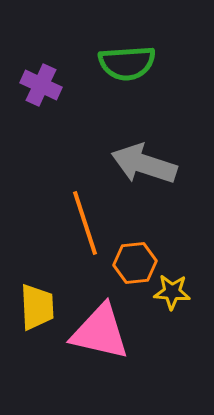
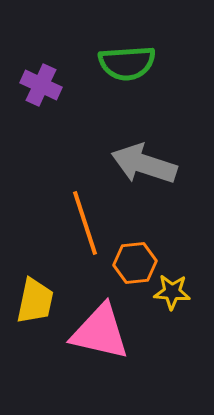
yellow trapezoid: moved 2 px left, 6 px up; rotated 15 degrees clockwise
